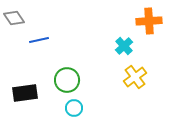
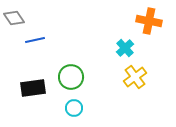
orange cross: rotated 15 degrees clockwise
blue line: moved 4 px left
cyan cross: moved 1 px right, 2 px down
green circle: moved 4 px right, 3 px up
black rectangle: moved 8 px right, 5 px up
